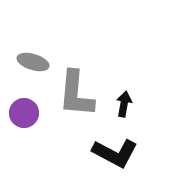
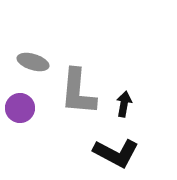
gray L-shape: moved 2 px right, 2 px up
purple circle: moved 4 px left, 5 px up
black L-shape: moved 1 px right
